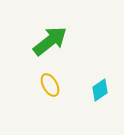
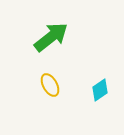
green arrow: moved 1 px right, 4 px up
